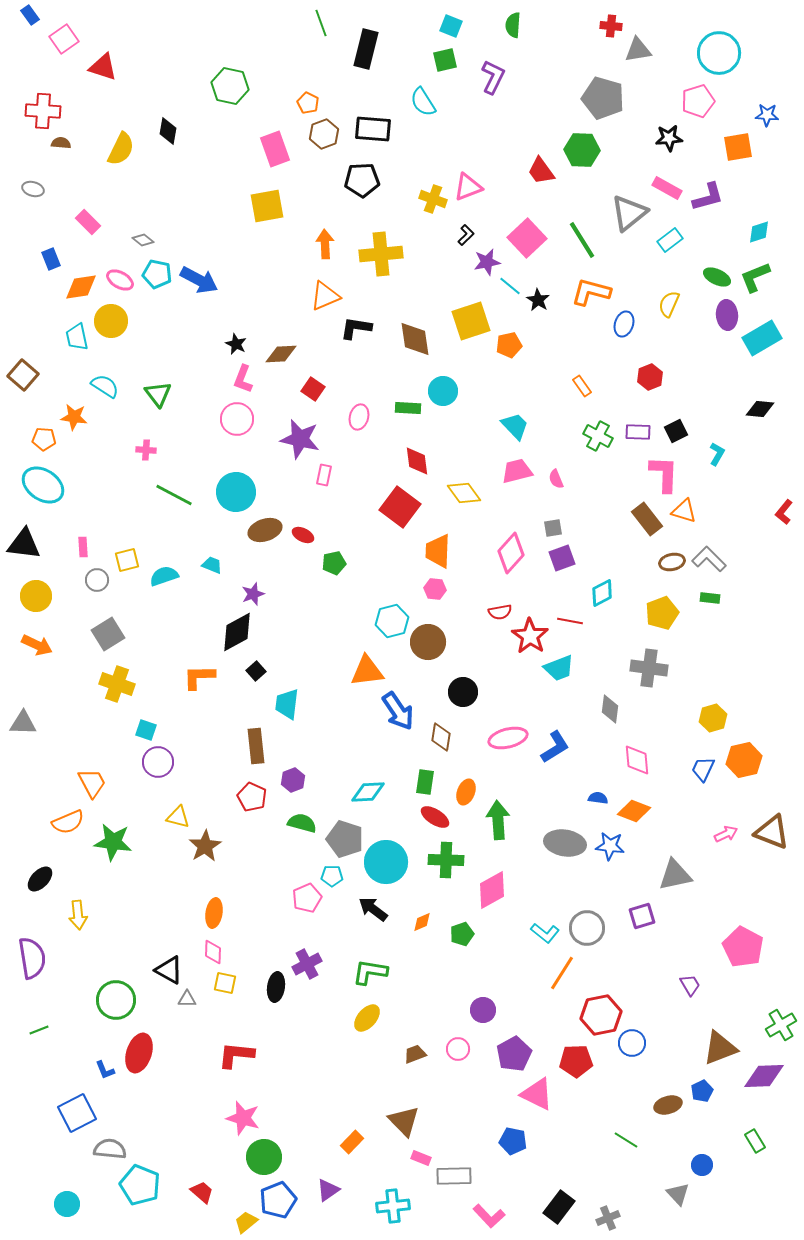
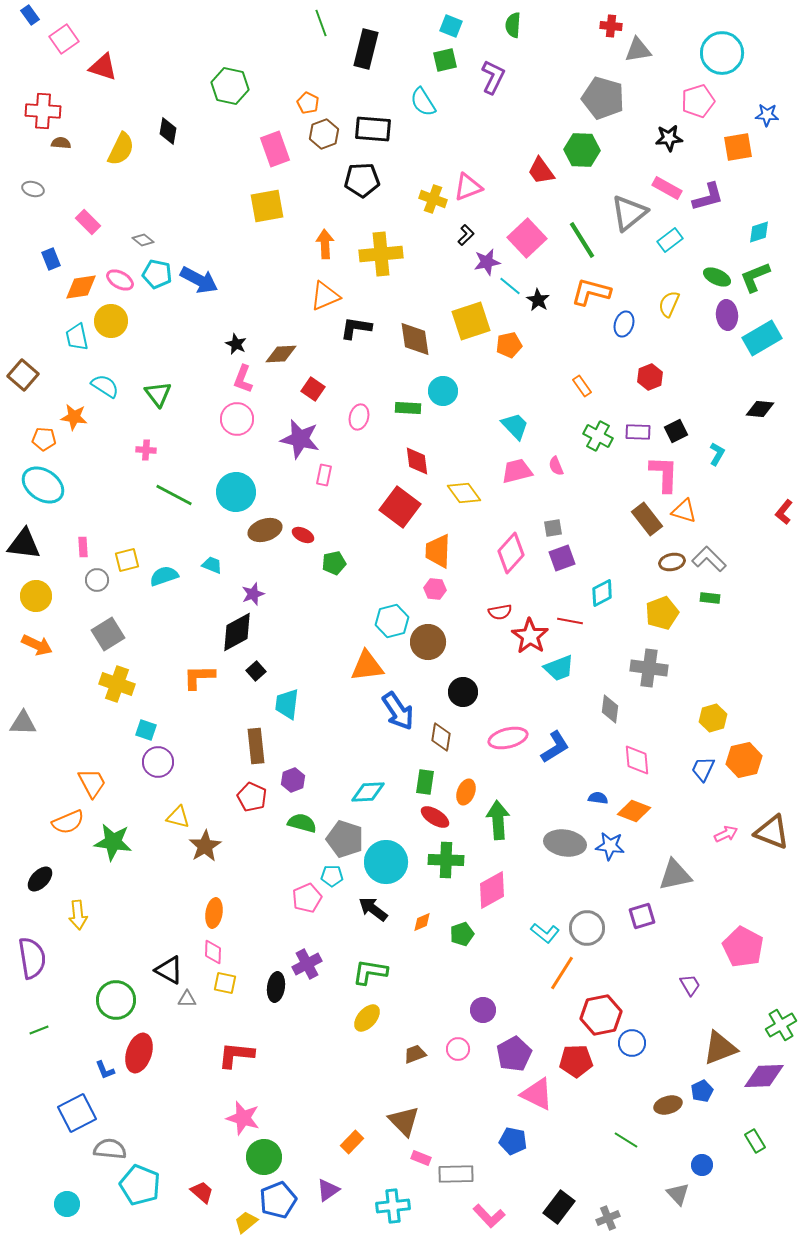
cyan circle at (719, 53): moved 3 px right
pink semicircle at (556, 479): moved 13 px up
orange triangle at (367, 671): moved 5 px up
gray rectangle at (454, 1176): moved 2 px right, 2 px up
